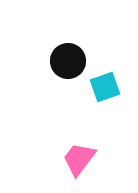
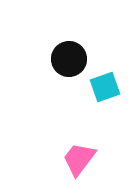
black circle: moved 1 px right, 2 px up
